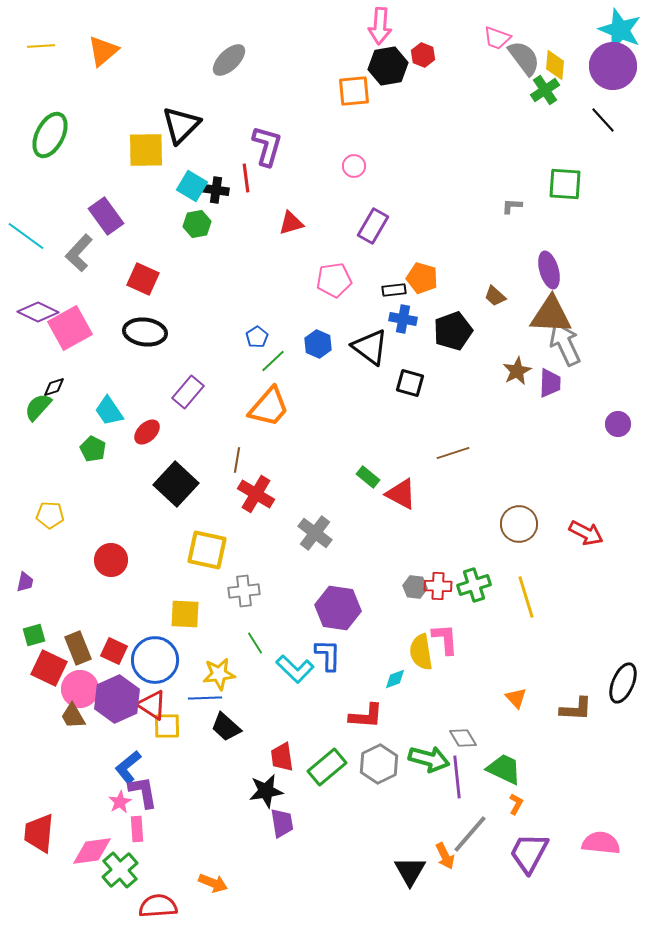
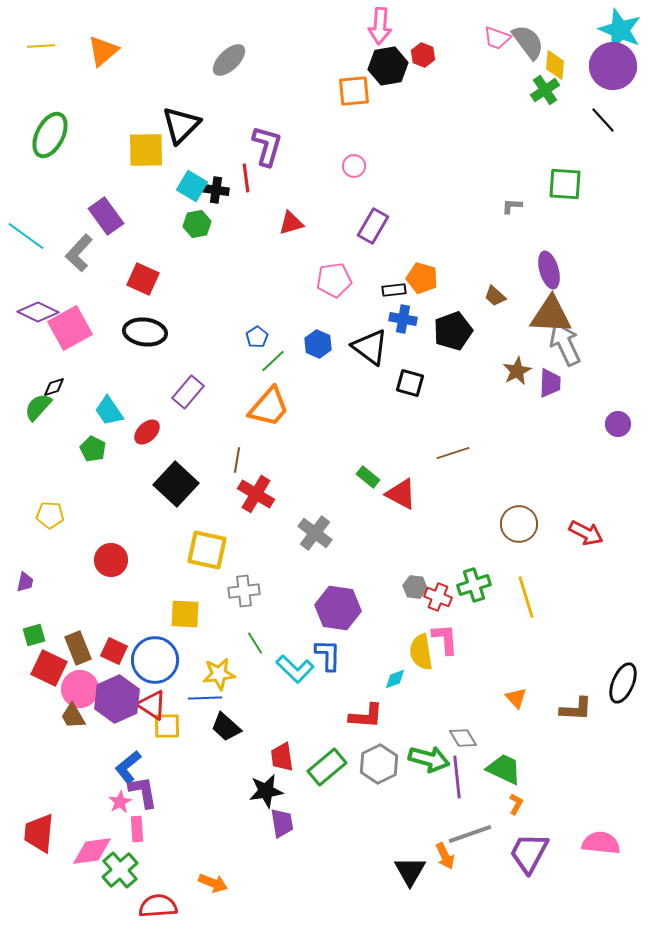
gray semicircle at (524, 58): moved 4 px right, 16 px up
red cross at (438, 586): moved 11 px down; rotated 20 degrees clockwise
gray line at (470, 834): rotated 30 degrees clockwise
